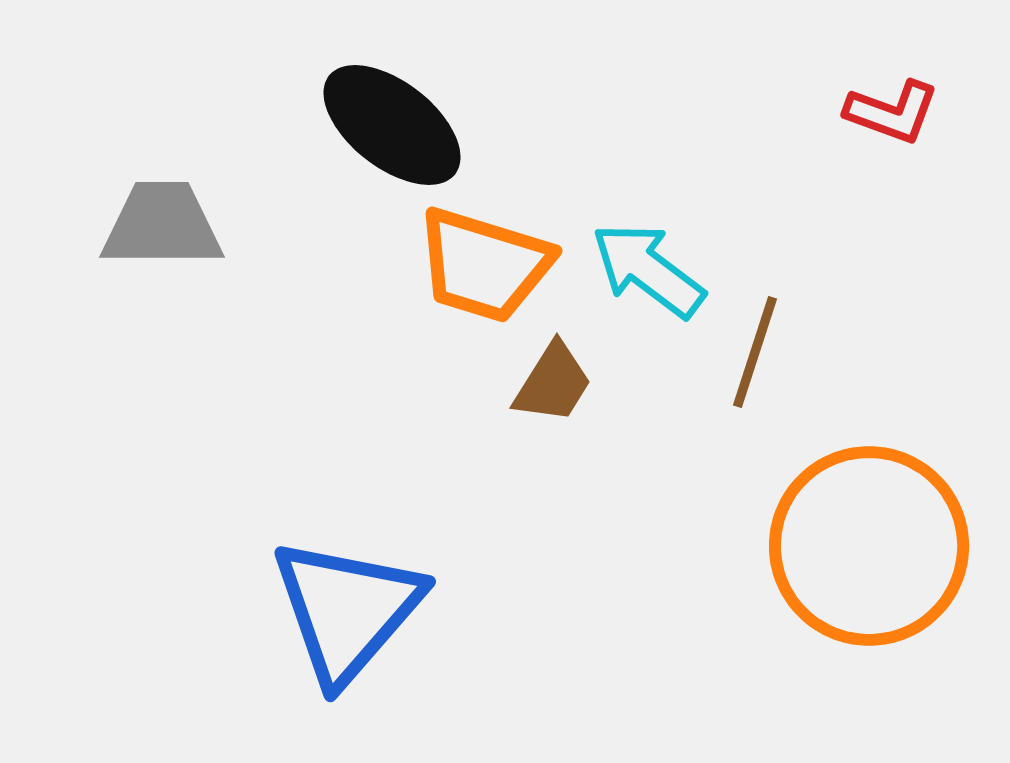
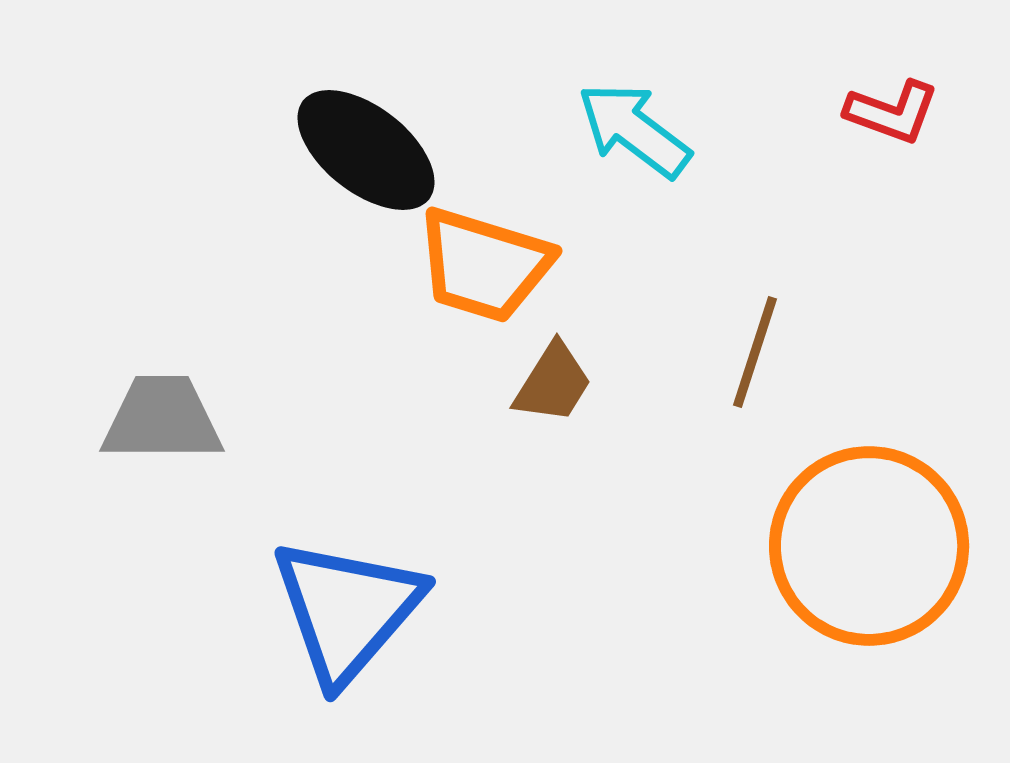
black ellipse: moved 26 px left, 25 px down
gray trapezoid: moved 194 px down
cyan arrow: moved 14 px left, 140 px up
